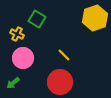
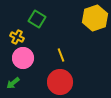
yellow cross: moved 3 px down
yellow line: moved 3 px left; rotated 24 degrees clockwise
